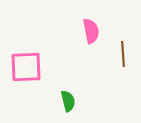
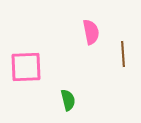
pink semicircle: moved 1 px down
green semicircle: moved 1 px up
